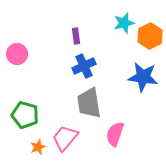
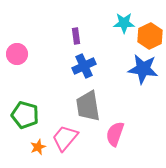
cyan star: rotated 15 degrees clockwise
blue star: moved 8 px up
gray trapezoid: moved 1 px left, 3 px down
